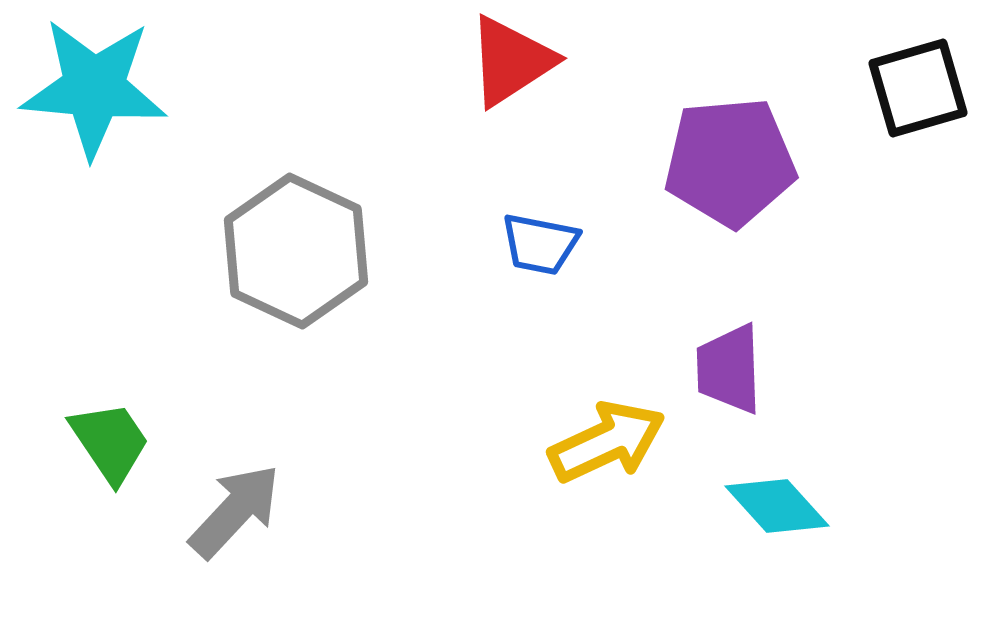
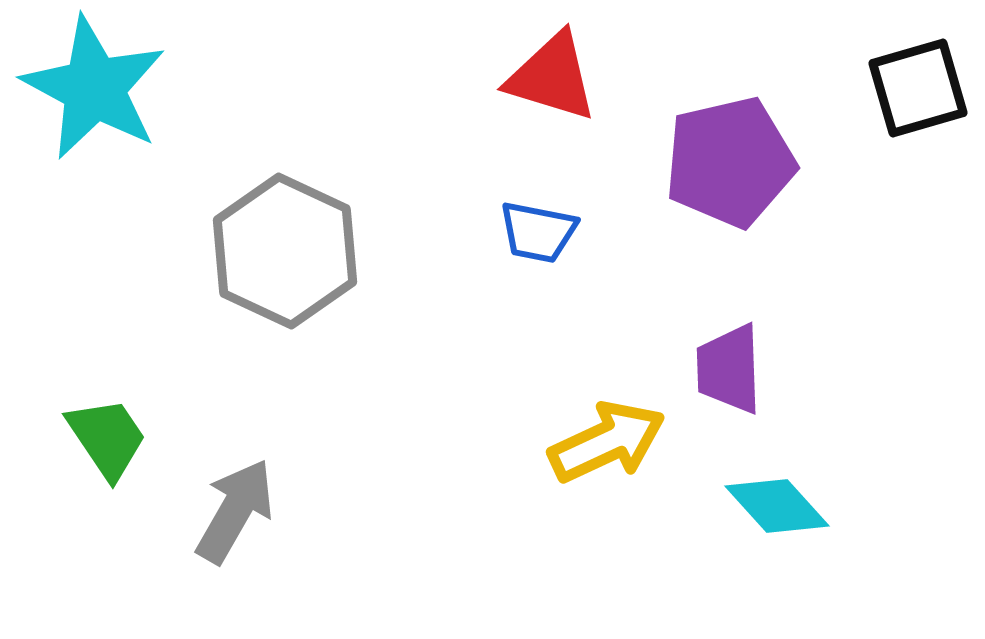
red triangle: moved 41 px right, 16 px down; rotated 50 degrees clockwise
cyan star: rotated 23 degrees clockwise
purple pentagon: rotated 8 degrees counterclockwise
blue trapezoid: moved 2 px left, 12 px up
gray hexagon: moved 11 px left
green trapezoid: moved 3 px left, 4 px up
gray arrow: rotated 13 degrees counterclockwise
